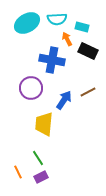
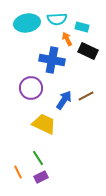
cyan ellipse: rotated 20 degrees clockwise
brown line: moved 2 px left, 4 px down
yellow trapezoid: rotated 110 degrees clockwise
